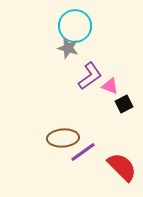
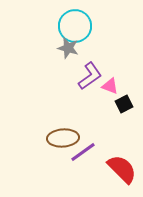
red semicircle: moved 2 px down
